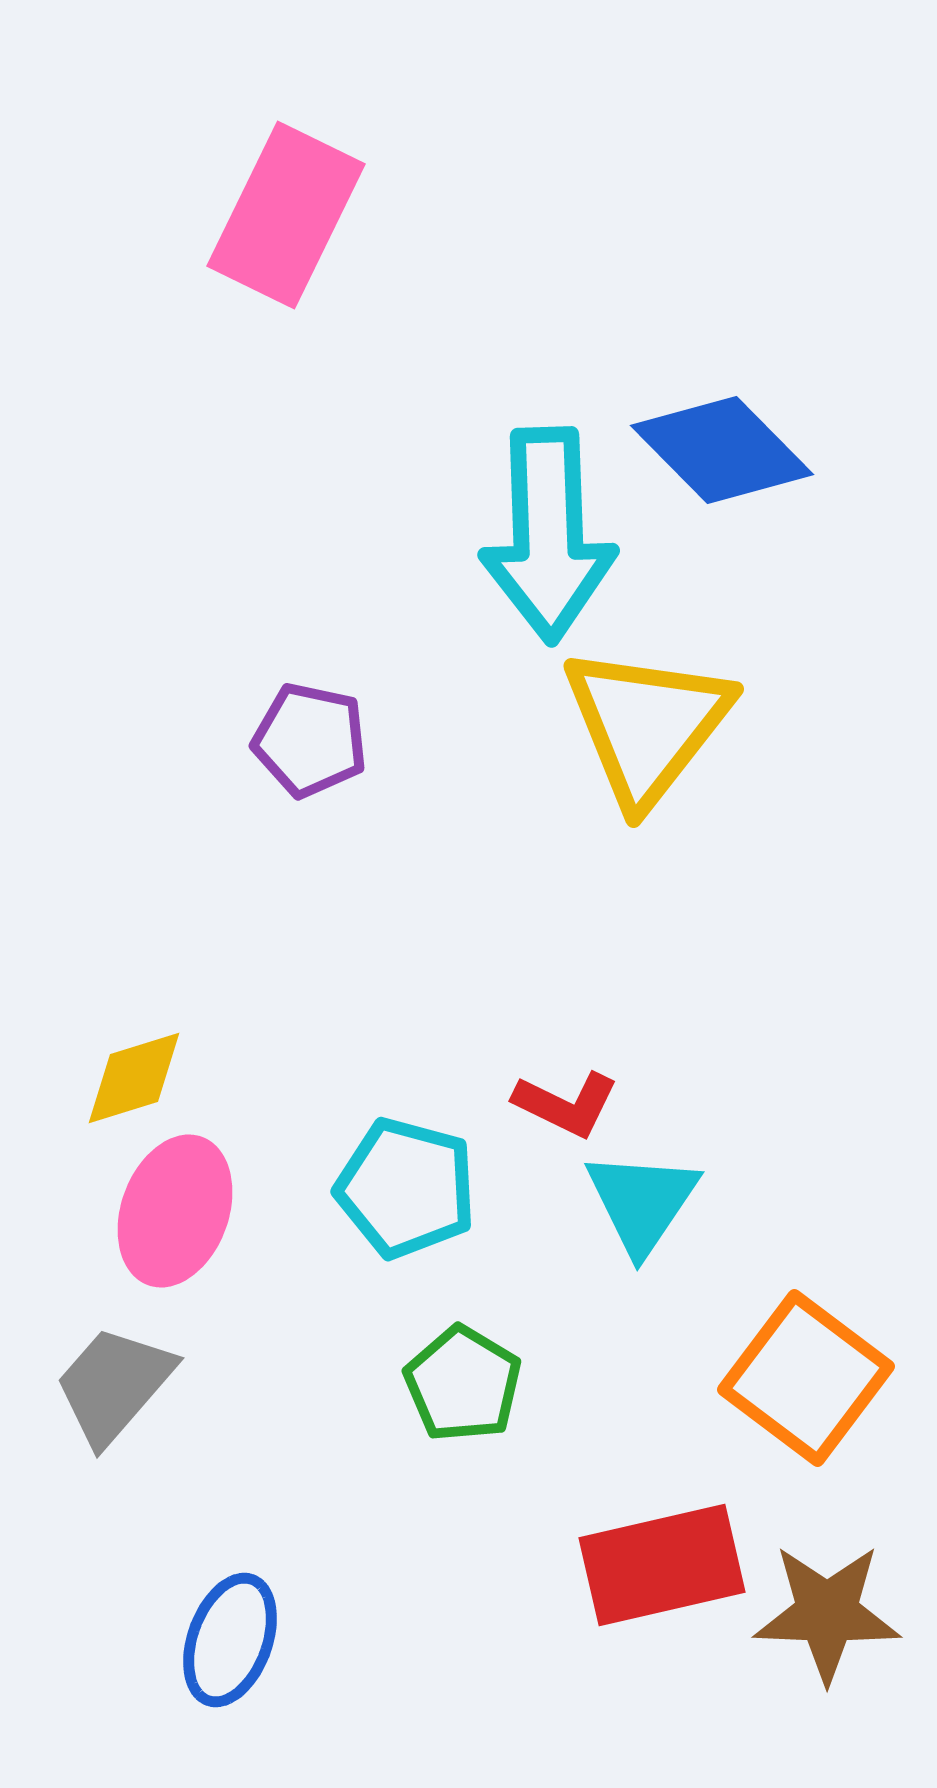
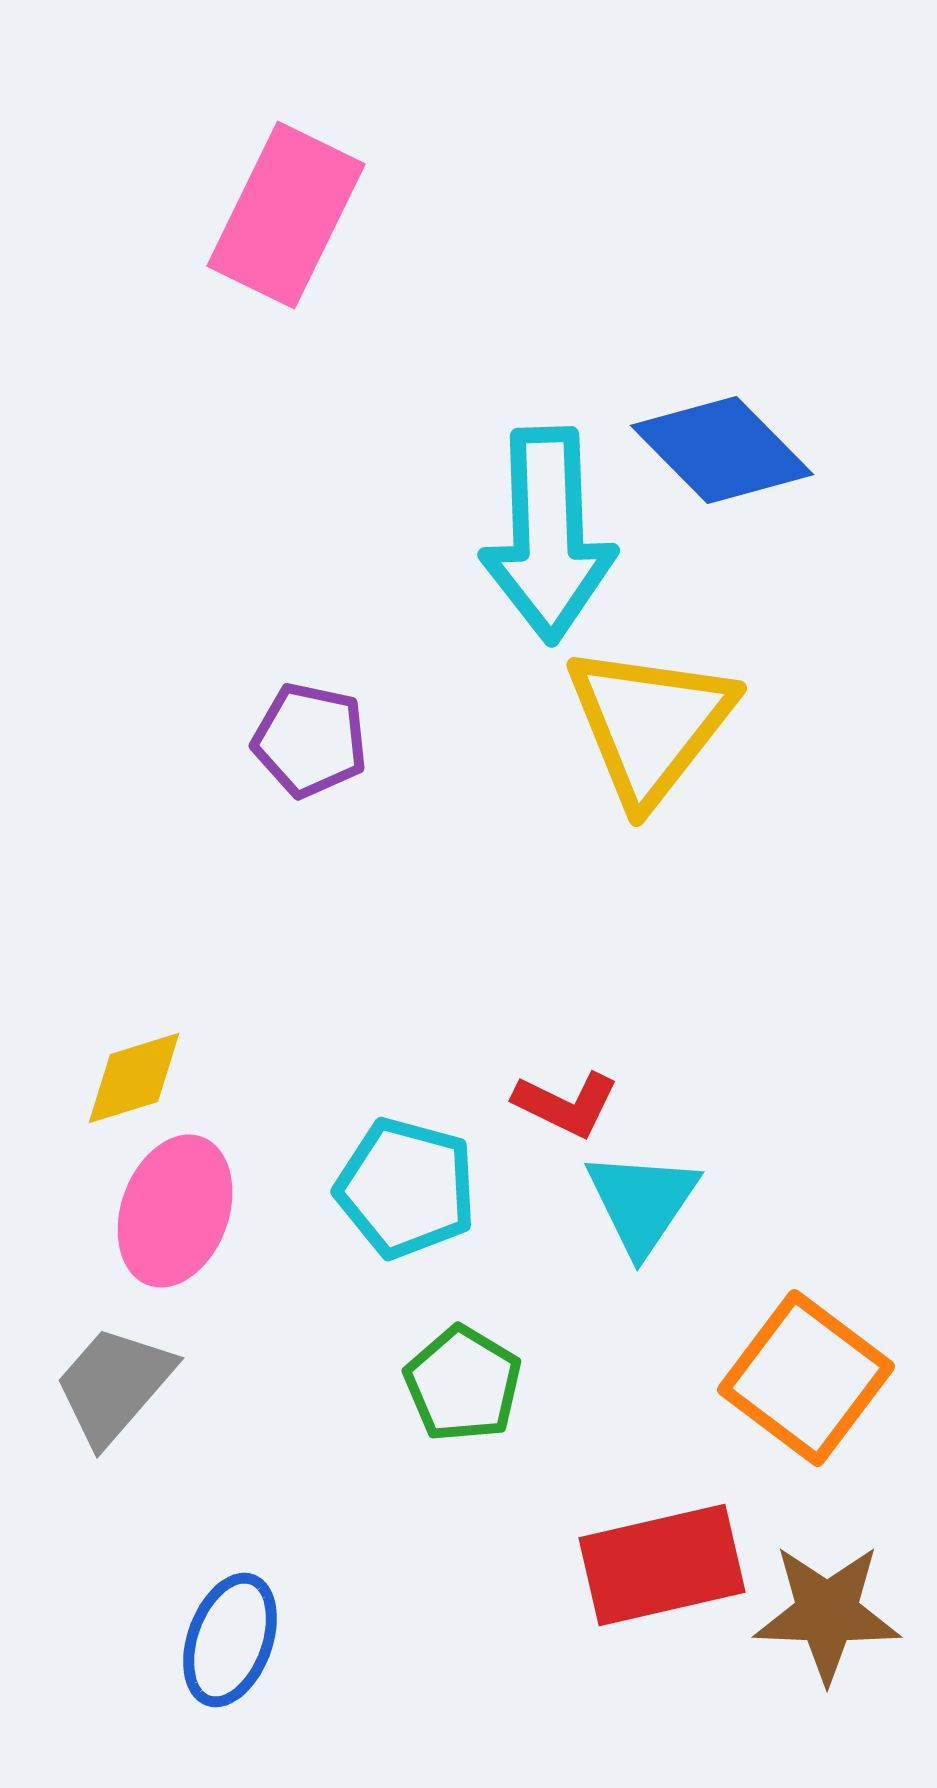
yellow triangle: moved 3 px right, 1 px up
